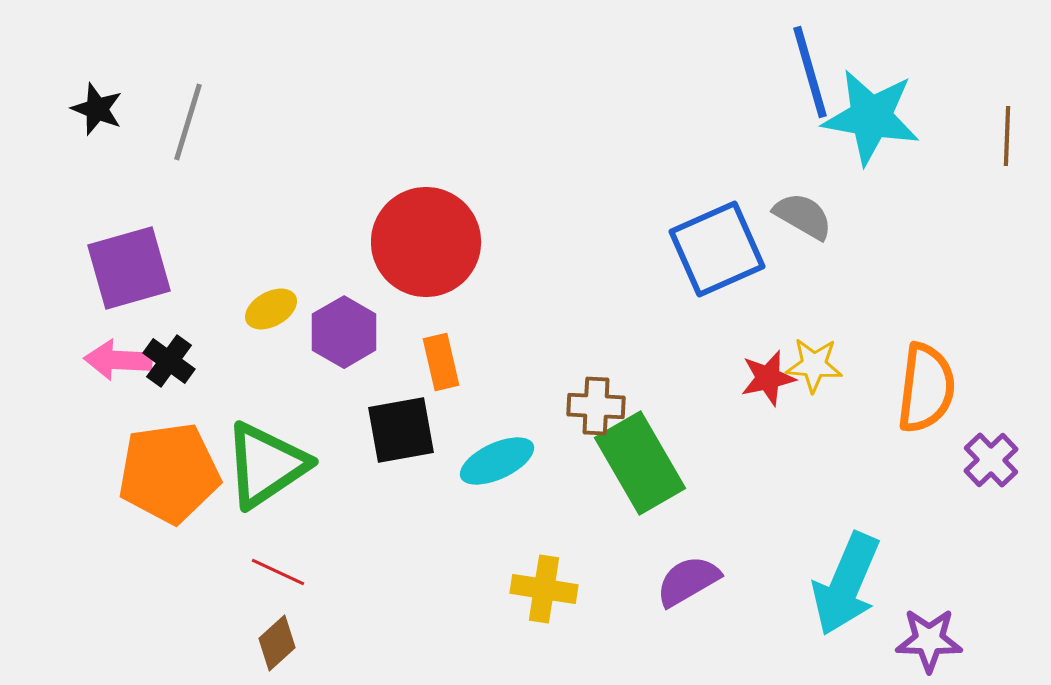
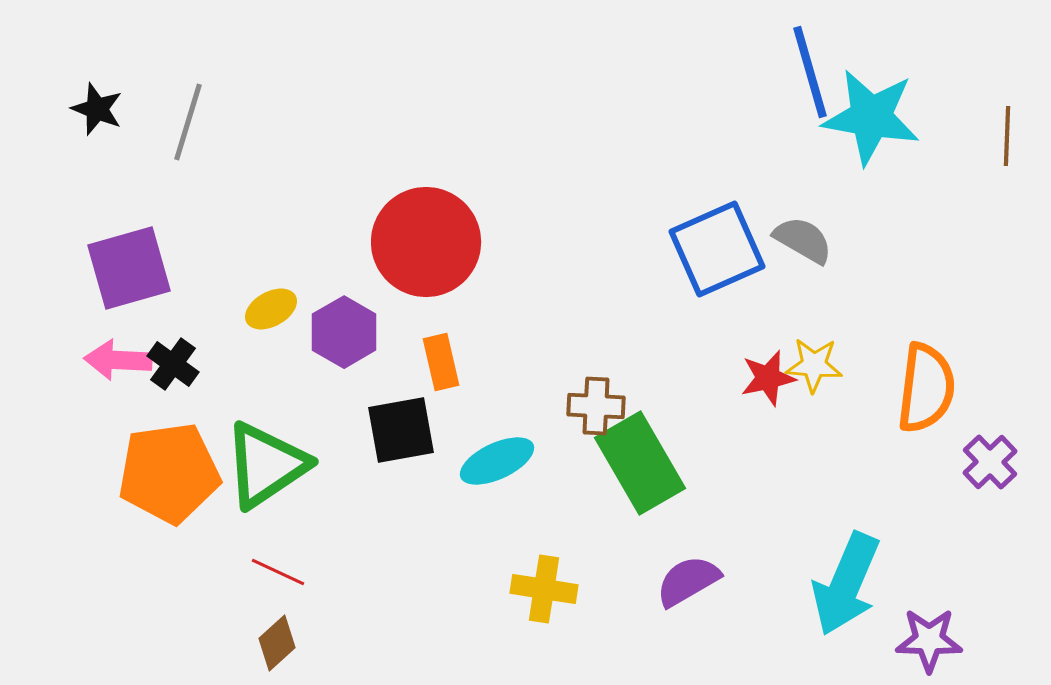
gray semicircle: moved 24 px down
black cross: moved 4 px right, 3 px down
purple cross: moved 1 px left, 2 px down
